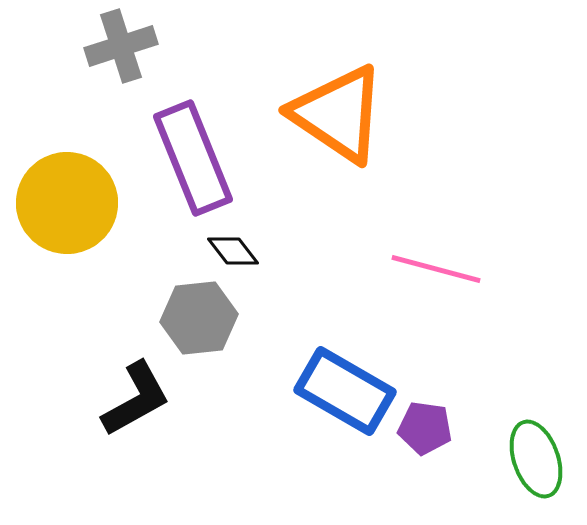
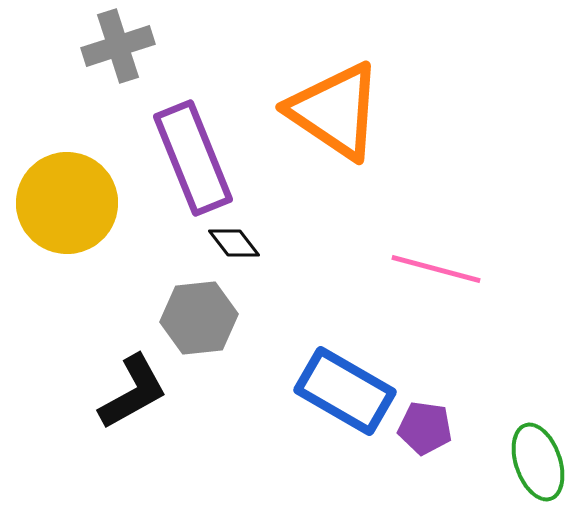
gray cross: moved 3 px left
orange triangle: moved 3 px left, 3 px up
black diamond: moved 1 px right, 8 px up
black L-shape: moved 3 px left, 7 px up
green ellipse: moved 2 px right, 3 px down
